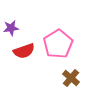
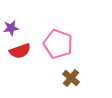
pink pentagon: rotated 20 degrees counterclockwise
red semicircle: moved 4 px left
